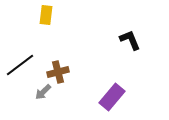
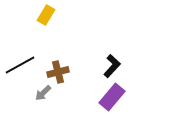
yellow rectangle: rotated 24 degrees clockwise
black L-shape: moved 18 px left, 26 px down; rotated 65 degrees clockwise
black line: rotated 8 degrees clockwise
gray arrow: moved 1 px down
